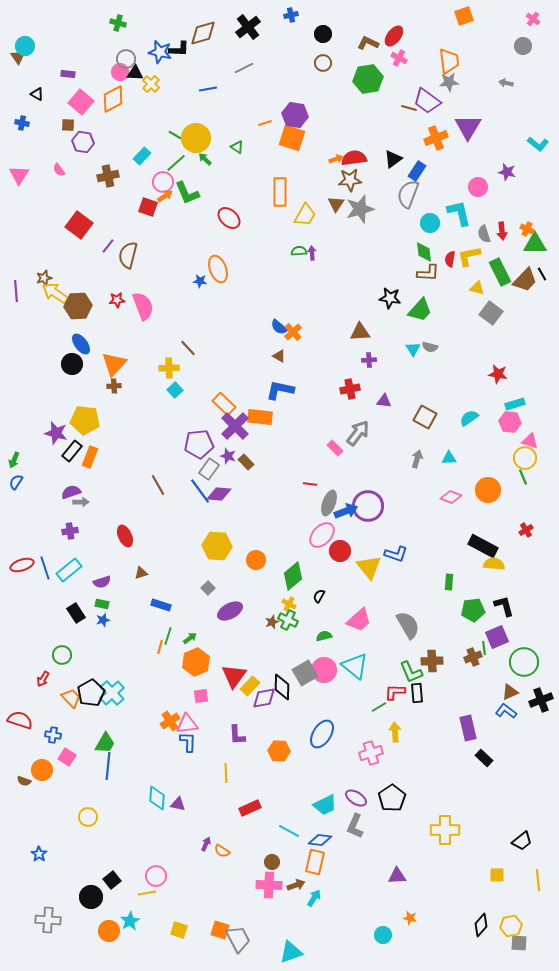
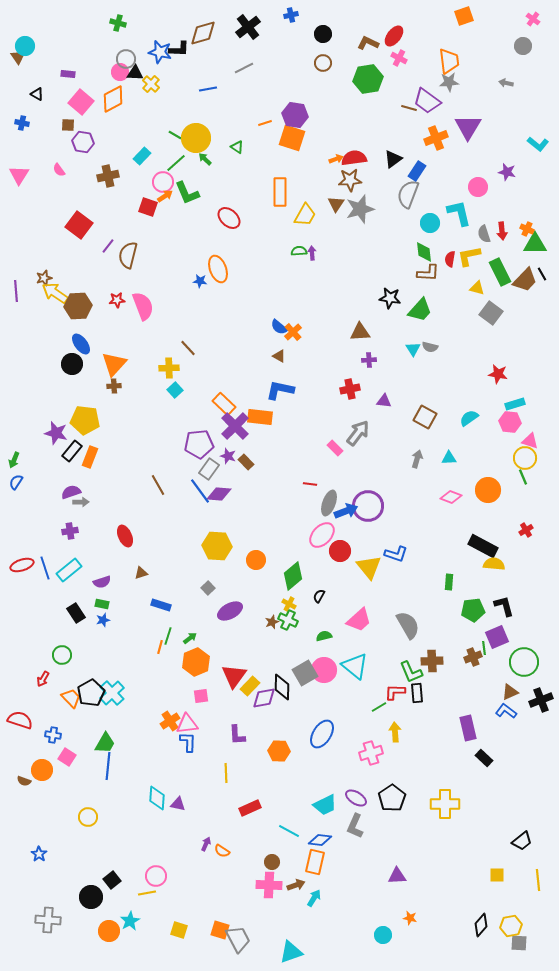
yellow cross at (445, 830): moved 26 px up
